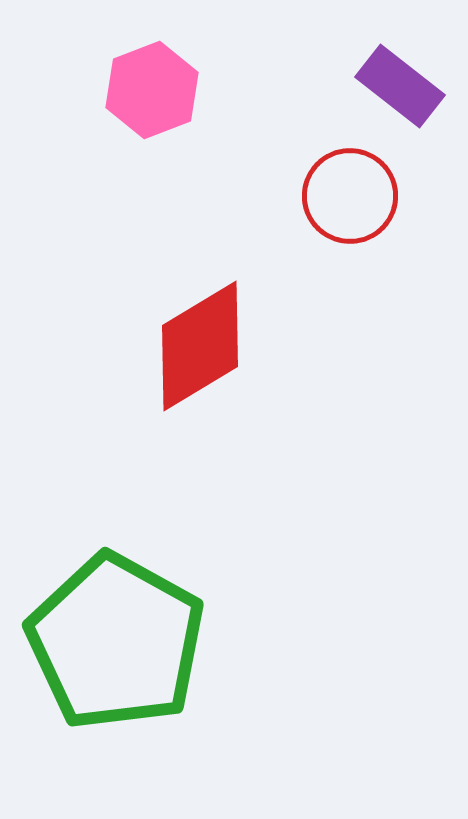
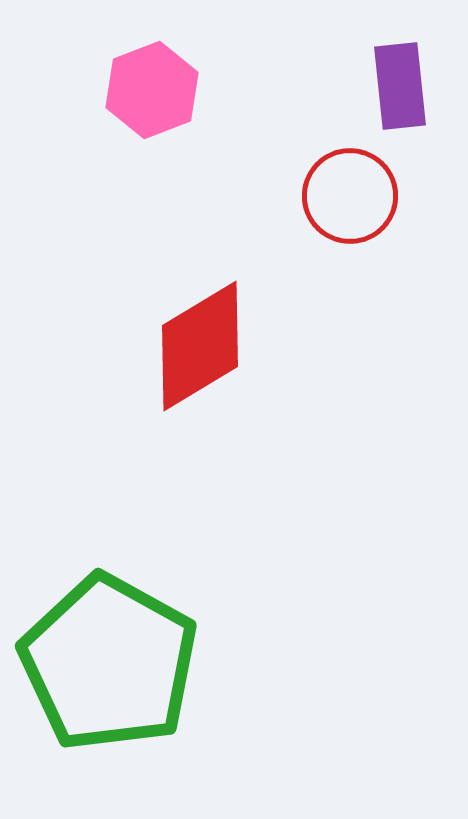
purple rectangle: rotated 46 degrees clockwise
green pentagon: moved 7 px left, 21 px down
